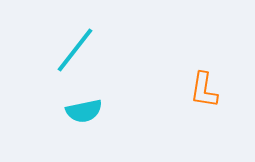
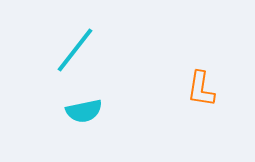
orange L-shape: moved 3 px left, 1 px up
